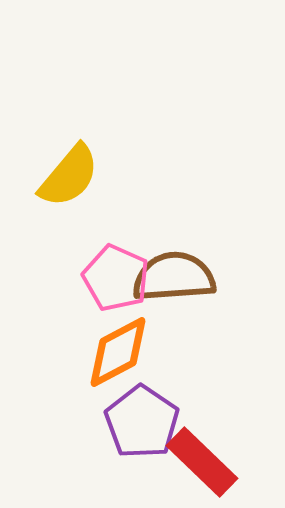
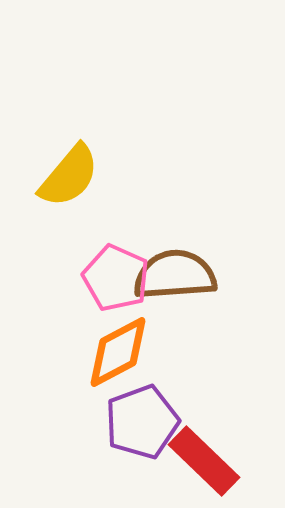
brown semicircle: moved 1 px right, 2 px up
purple pentagon: rotated 18 degrees clockwise
red rectangle: moved 2 px right, 1 px up
